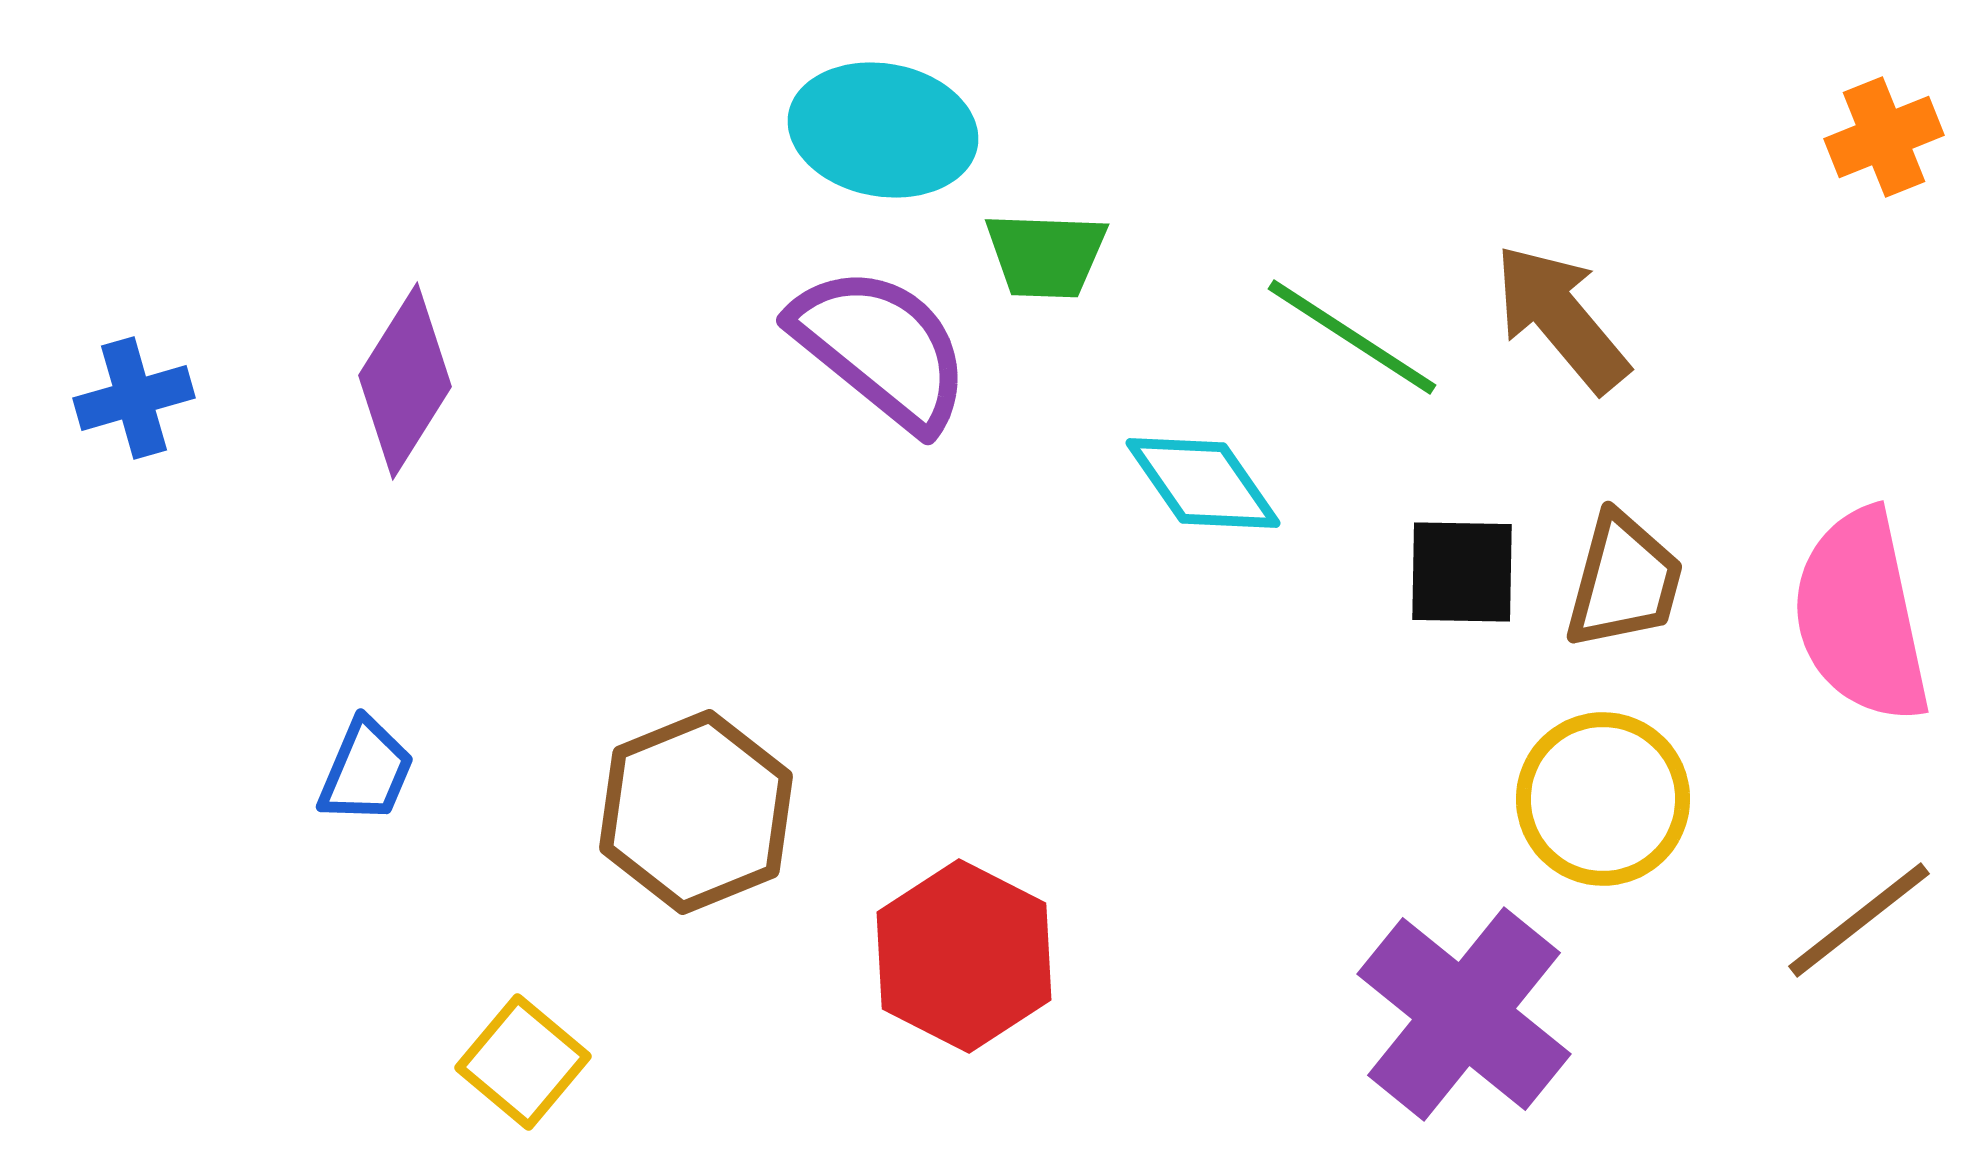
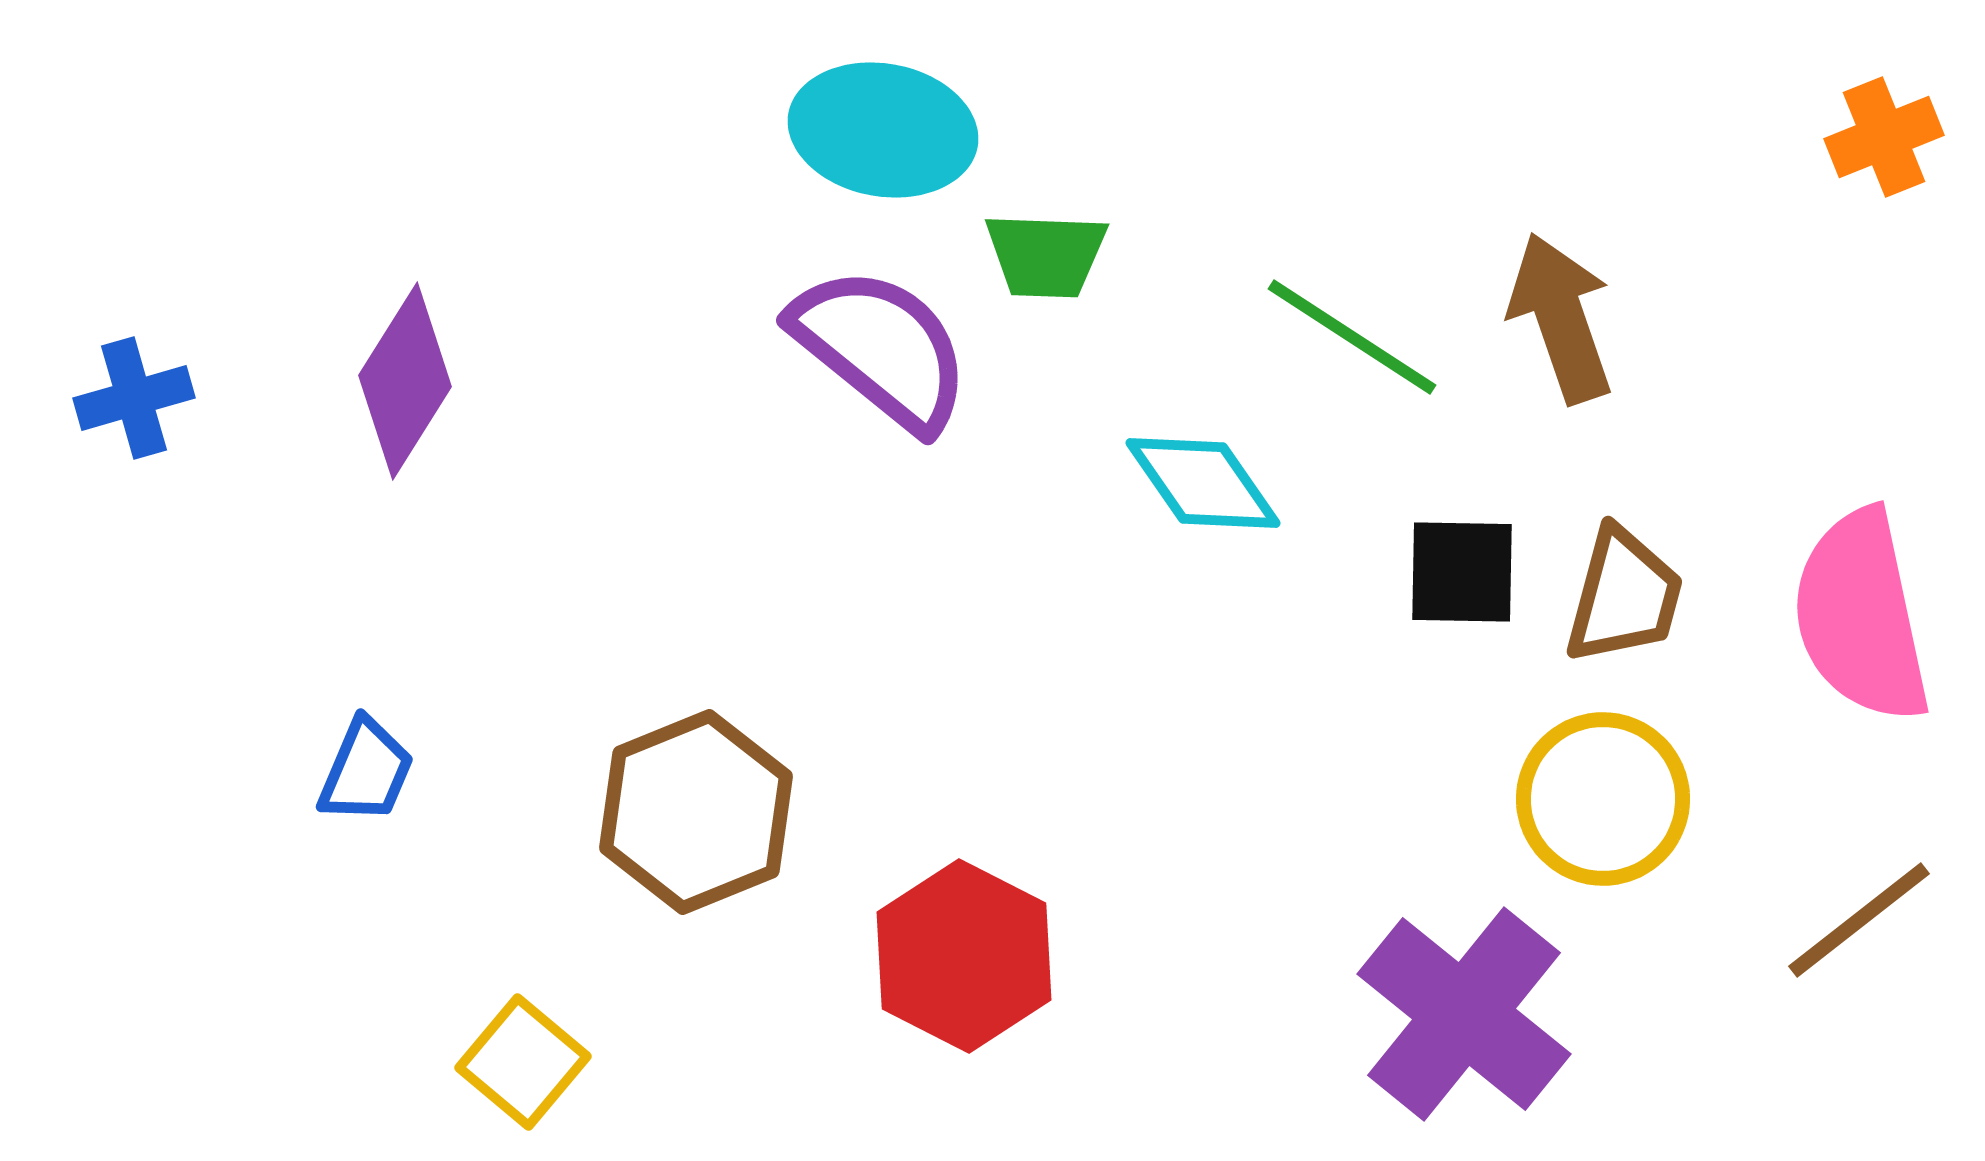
brown arrow: rotated 21 degrees clockwise
brown trapezoid: moved 15 px down
